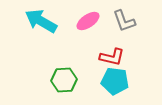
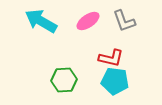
red L-shape: moved 1 px left, 1 px down
